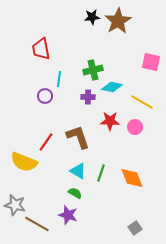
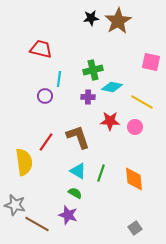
black star: moved 1 px left, 1 px down
red trapezoid: rotated 115 degrees clockwise
yellow semicircle: rotated 120 degrees counterclockwise
orange diamond: moved 2 px right, 1 px down; rotated 15 degrees clockwise
